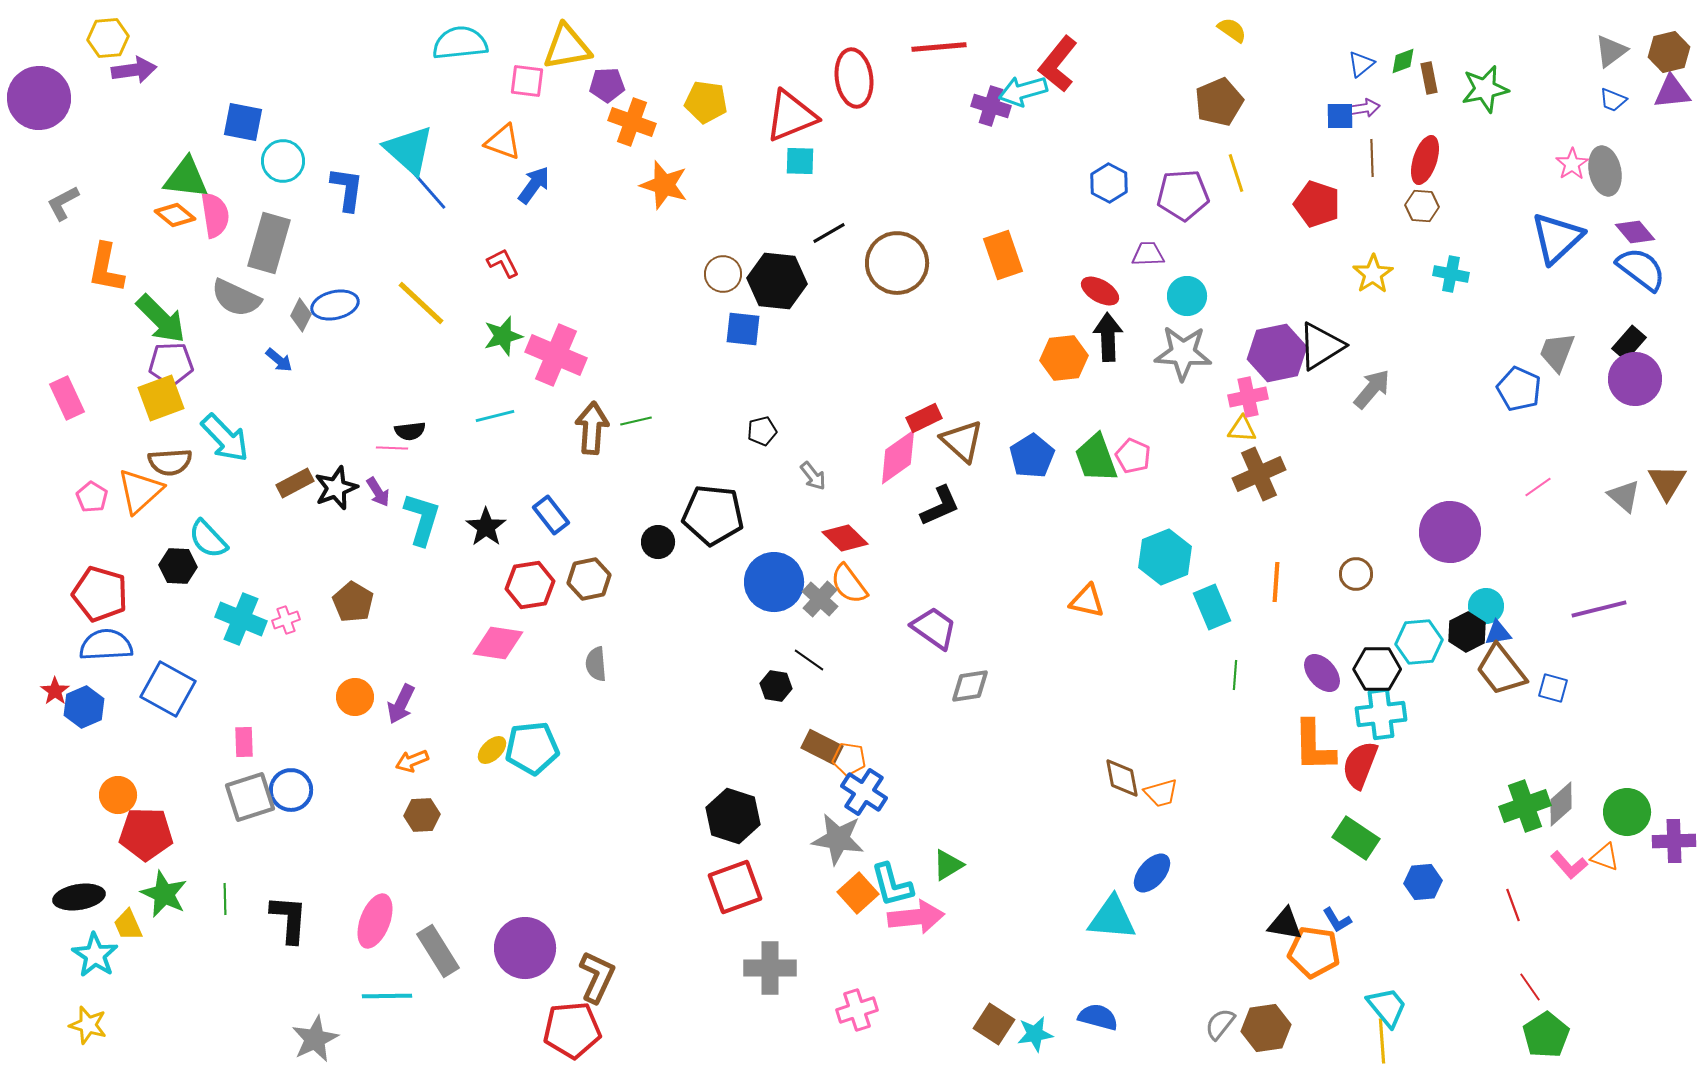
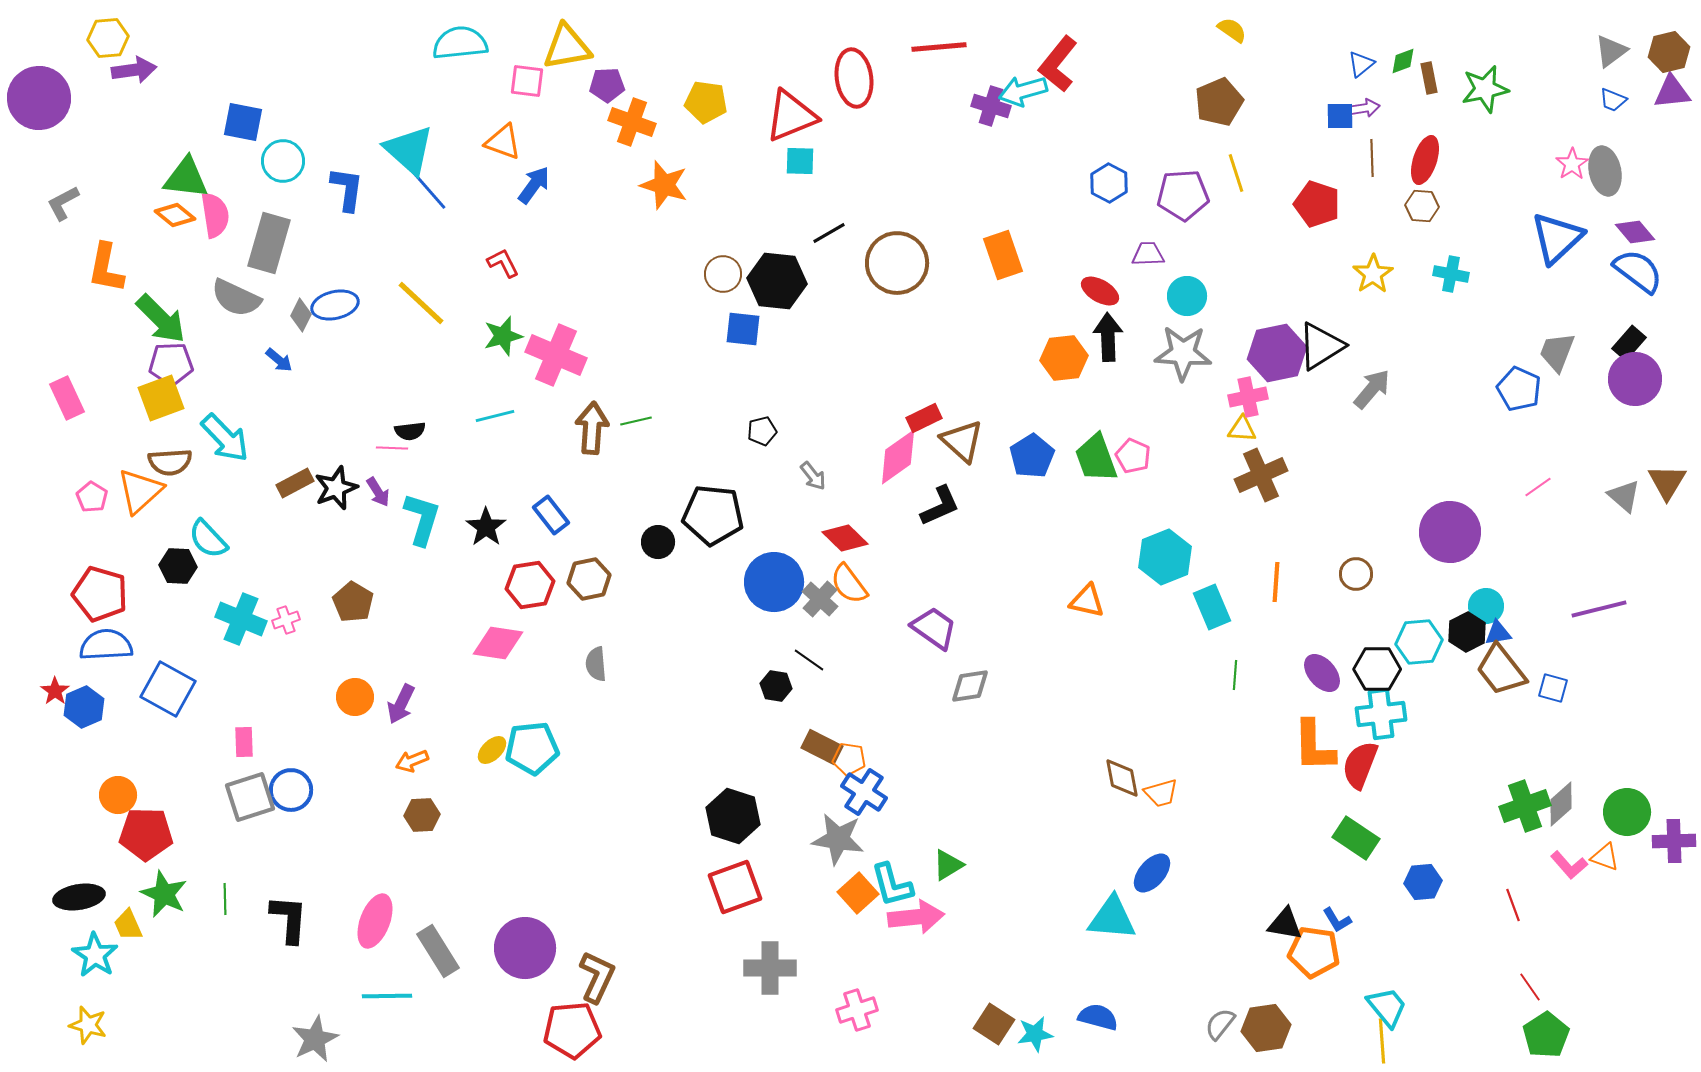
blue semicircle at (1641, 269): moved 3 px left, 2 px down
brown cross at (1259, 474): moved 2 px right, 1 px down
